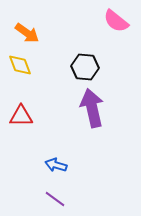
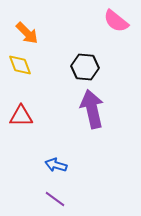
orange arrow: rotated 10 degrees clockwise
purple arrow: moved 1 px down
